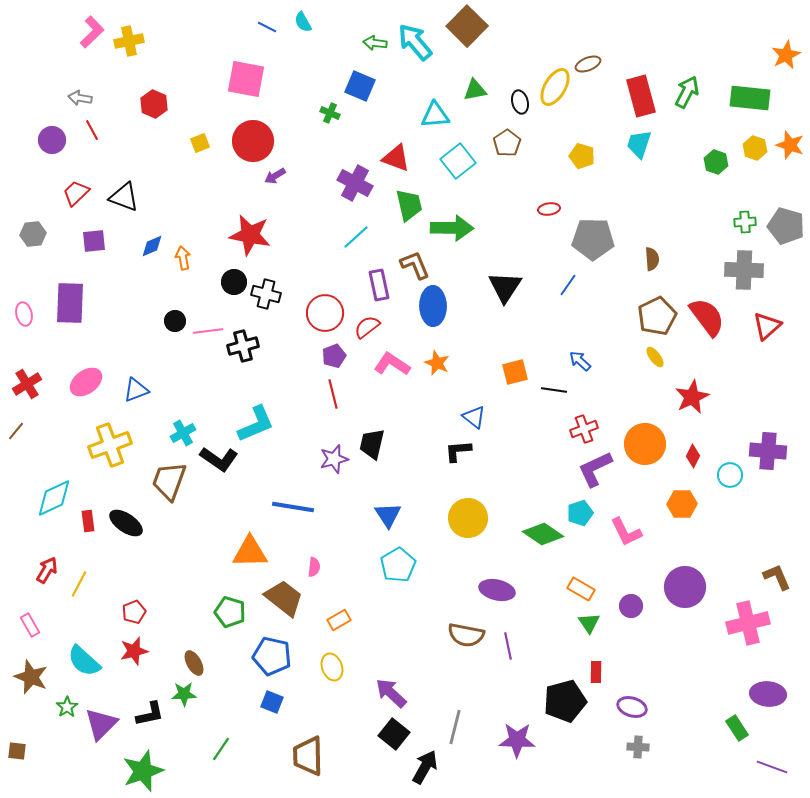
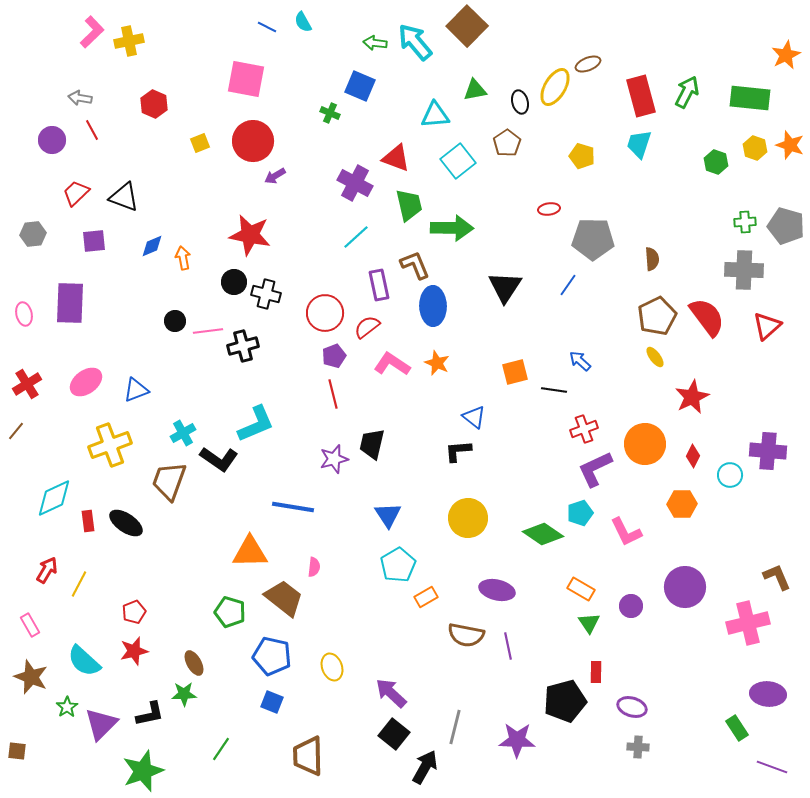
orange rectangle at (339, 620): moved 87 px right, 23 px up
